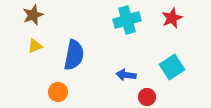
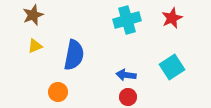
red circle: moved 19 px left
